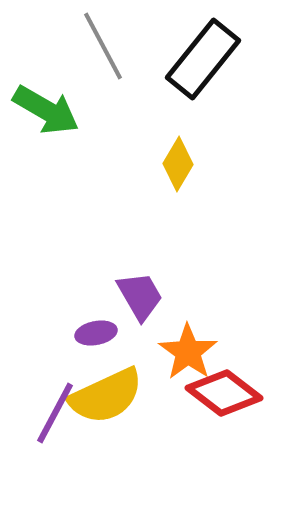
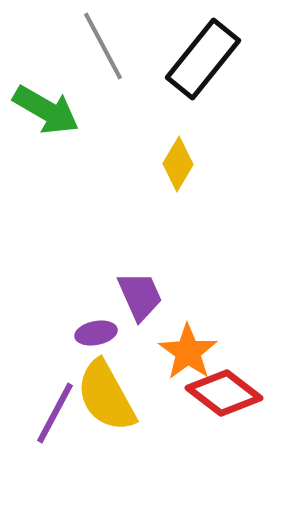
purple trapezoid: rotated 6 degrees clockwise
yellow semicircle: rotated 86 degrees clockwise
